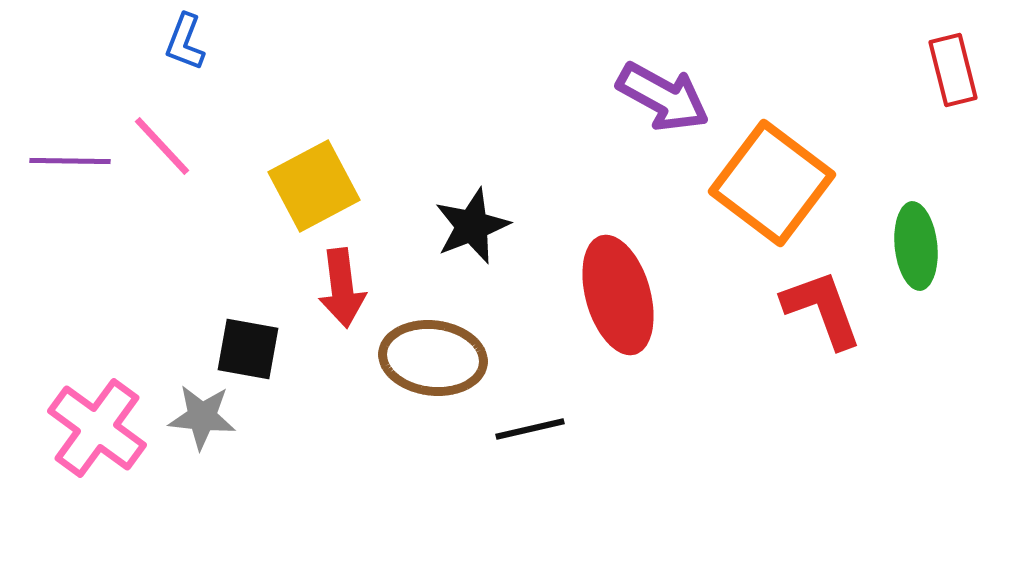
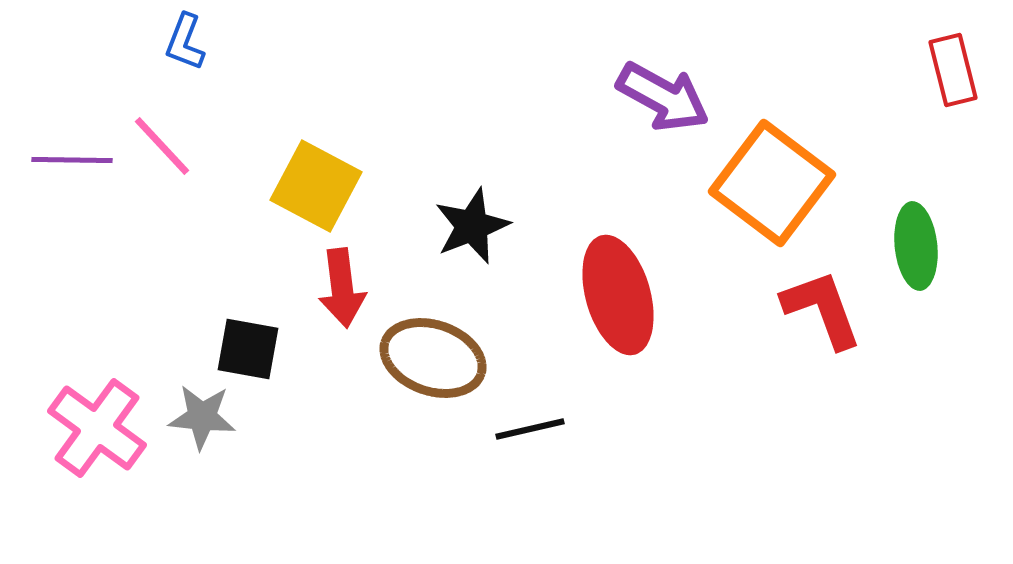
purple line: moved 2 px right, 1 px up
yellow square: moved 2 px right; rotated 34 degrees counterclockwise
brown ellipse: rotated 12 degrees clockwise
